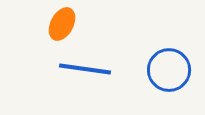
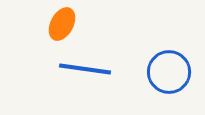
blue circle: moved 2 px down
